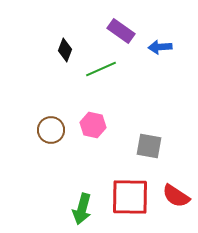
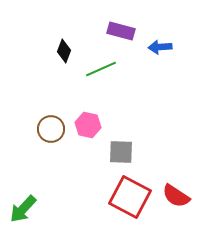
purple rectangle: rotated 20 degrees counterclockwise
black diamond: moved 1 px left, 1 px down
pink hexagon: moved 5 px left
brown circle: moved 1 px up
gray square: moved 28 px left, 6 px down; rotated 8 degrees counterclockwise
red square: rotated 27 degrees clockwise
green arrow: moved 59 px left; rotated 28 degrees clockwise
